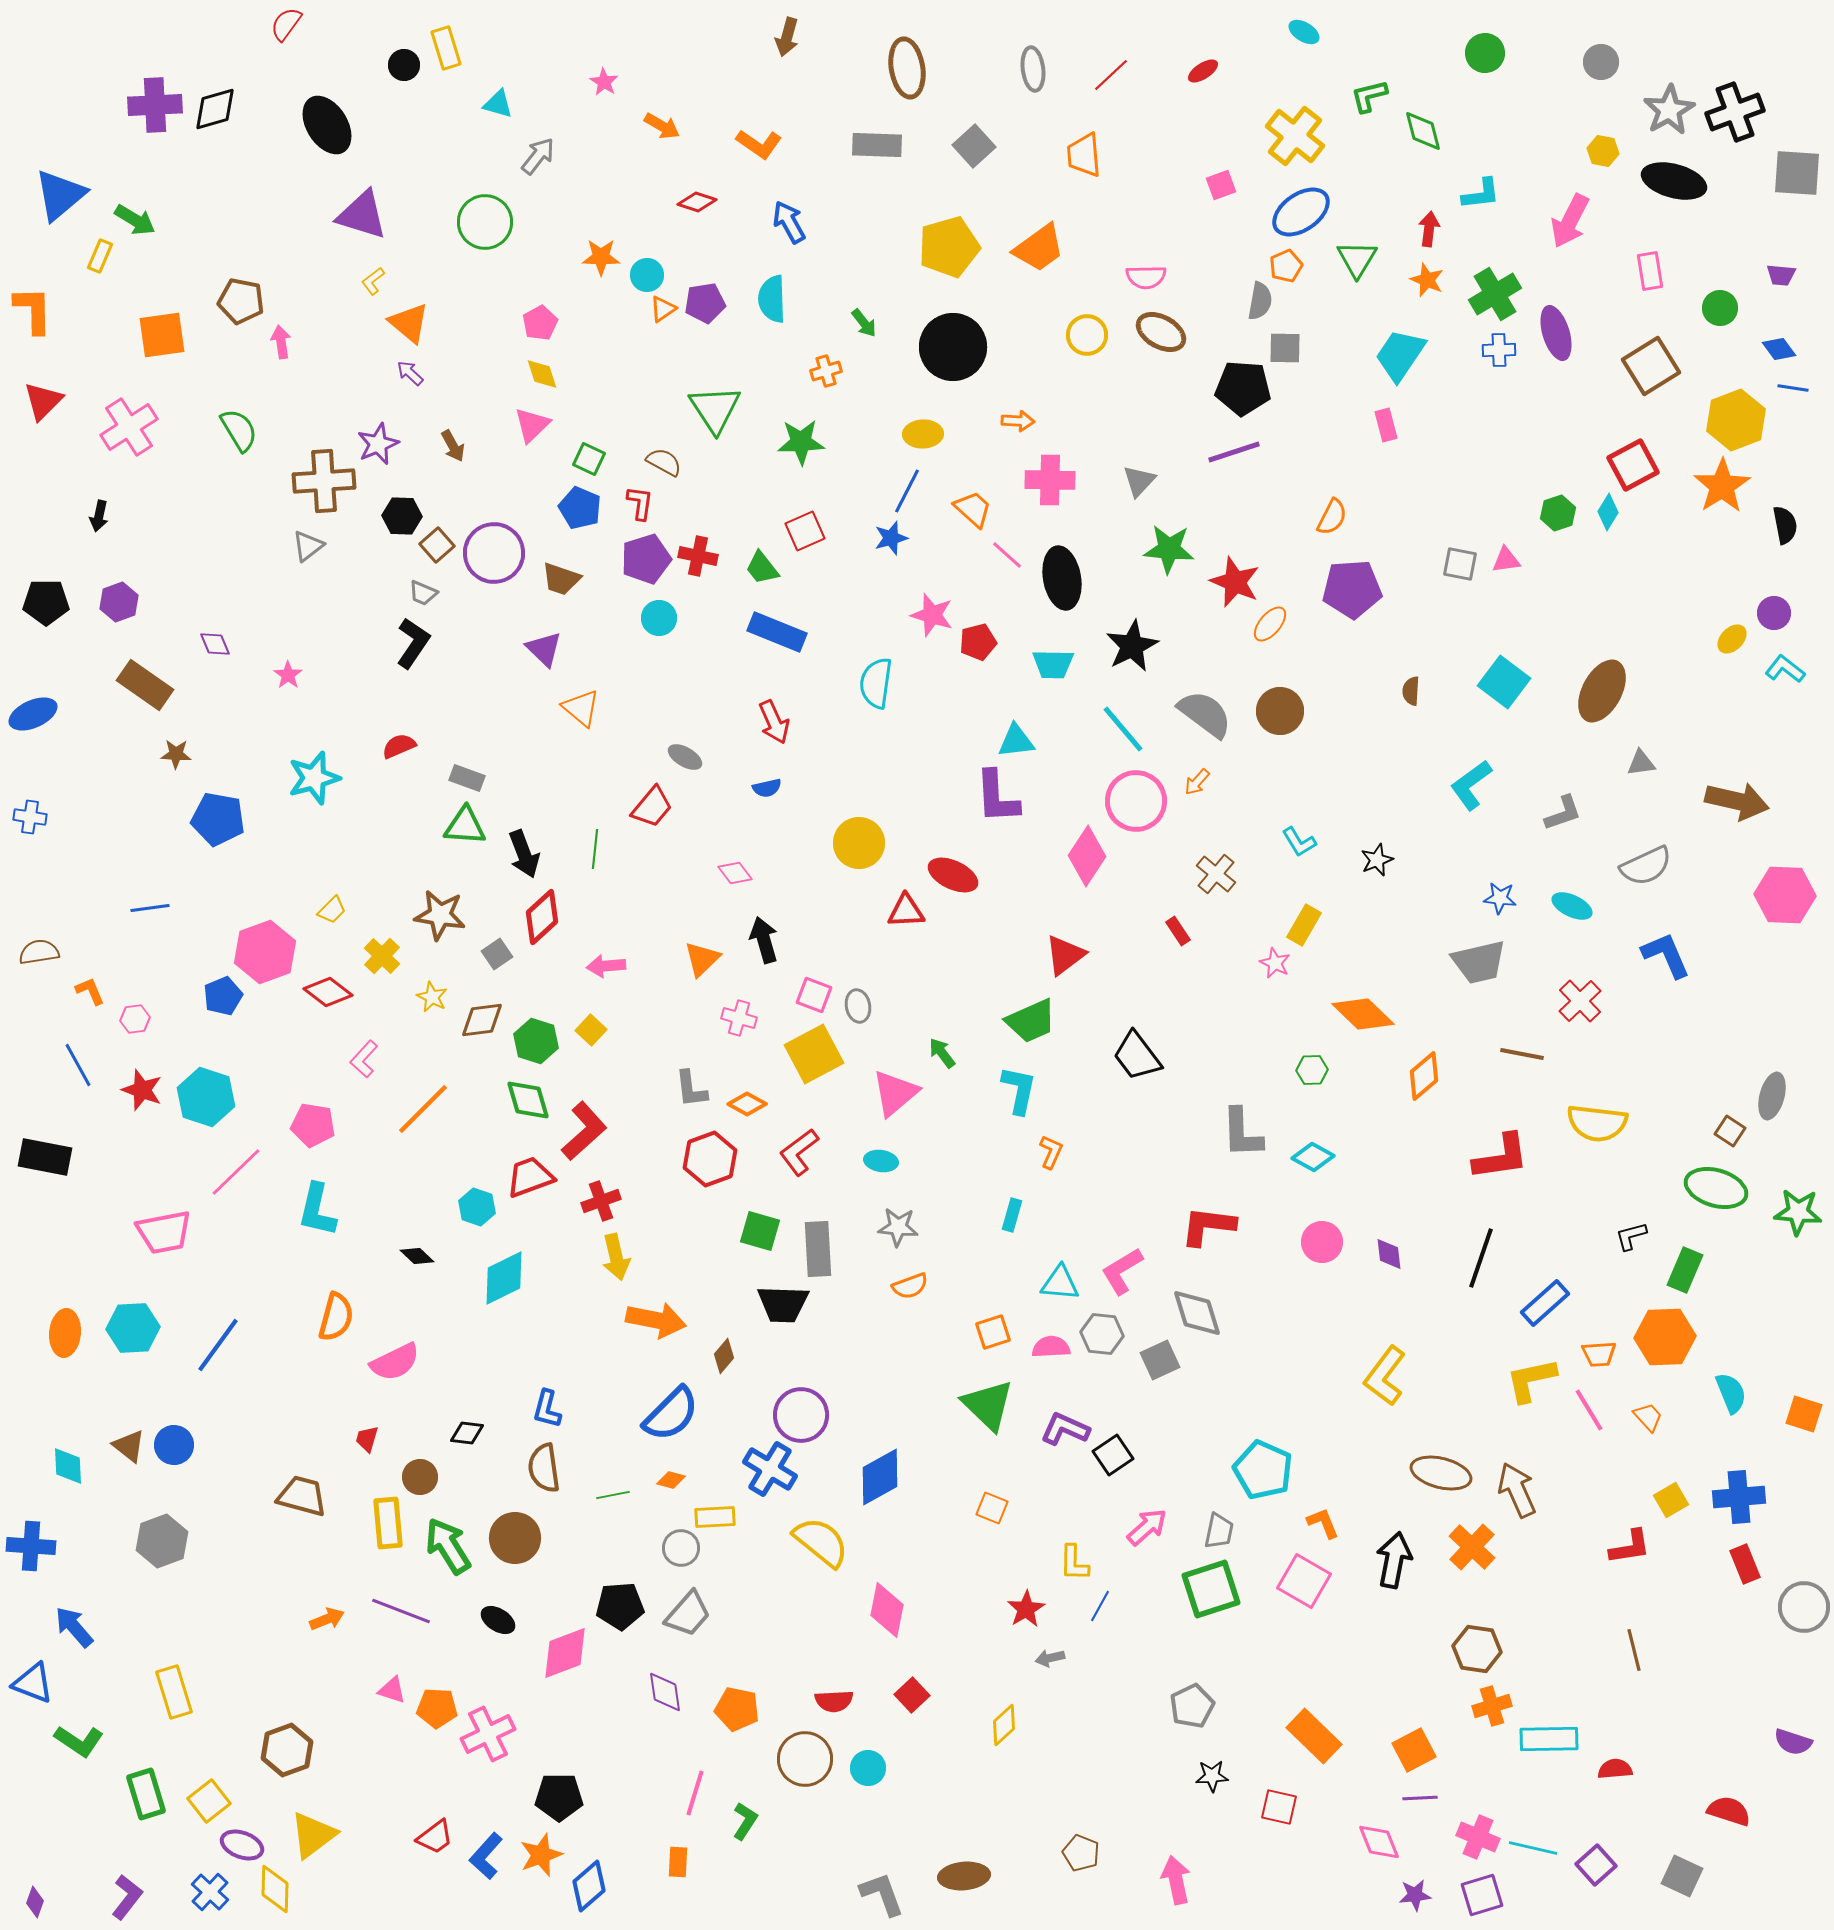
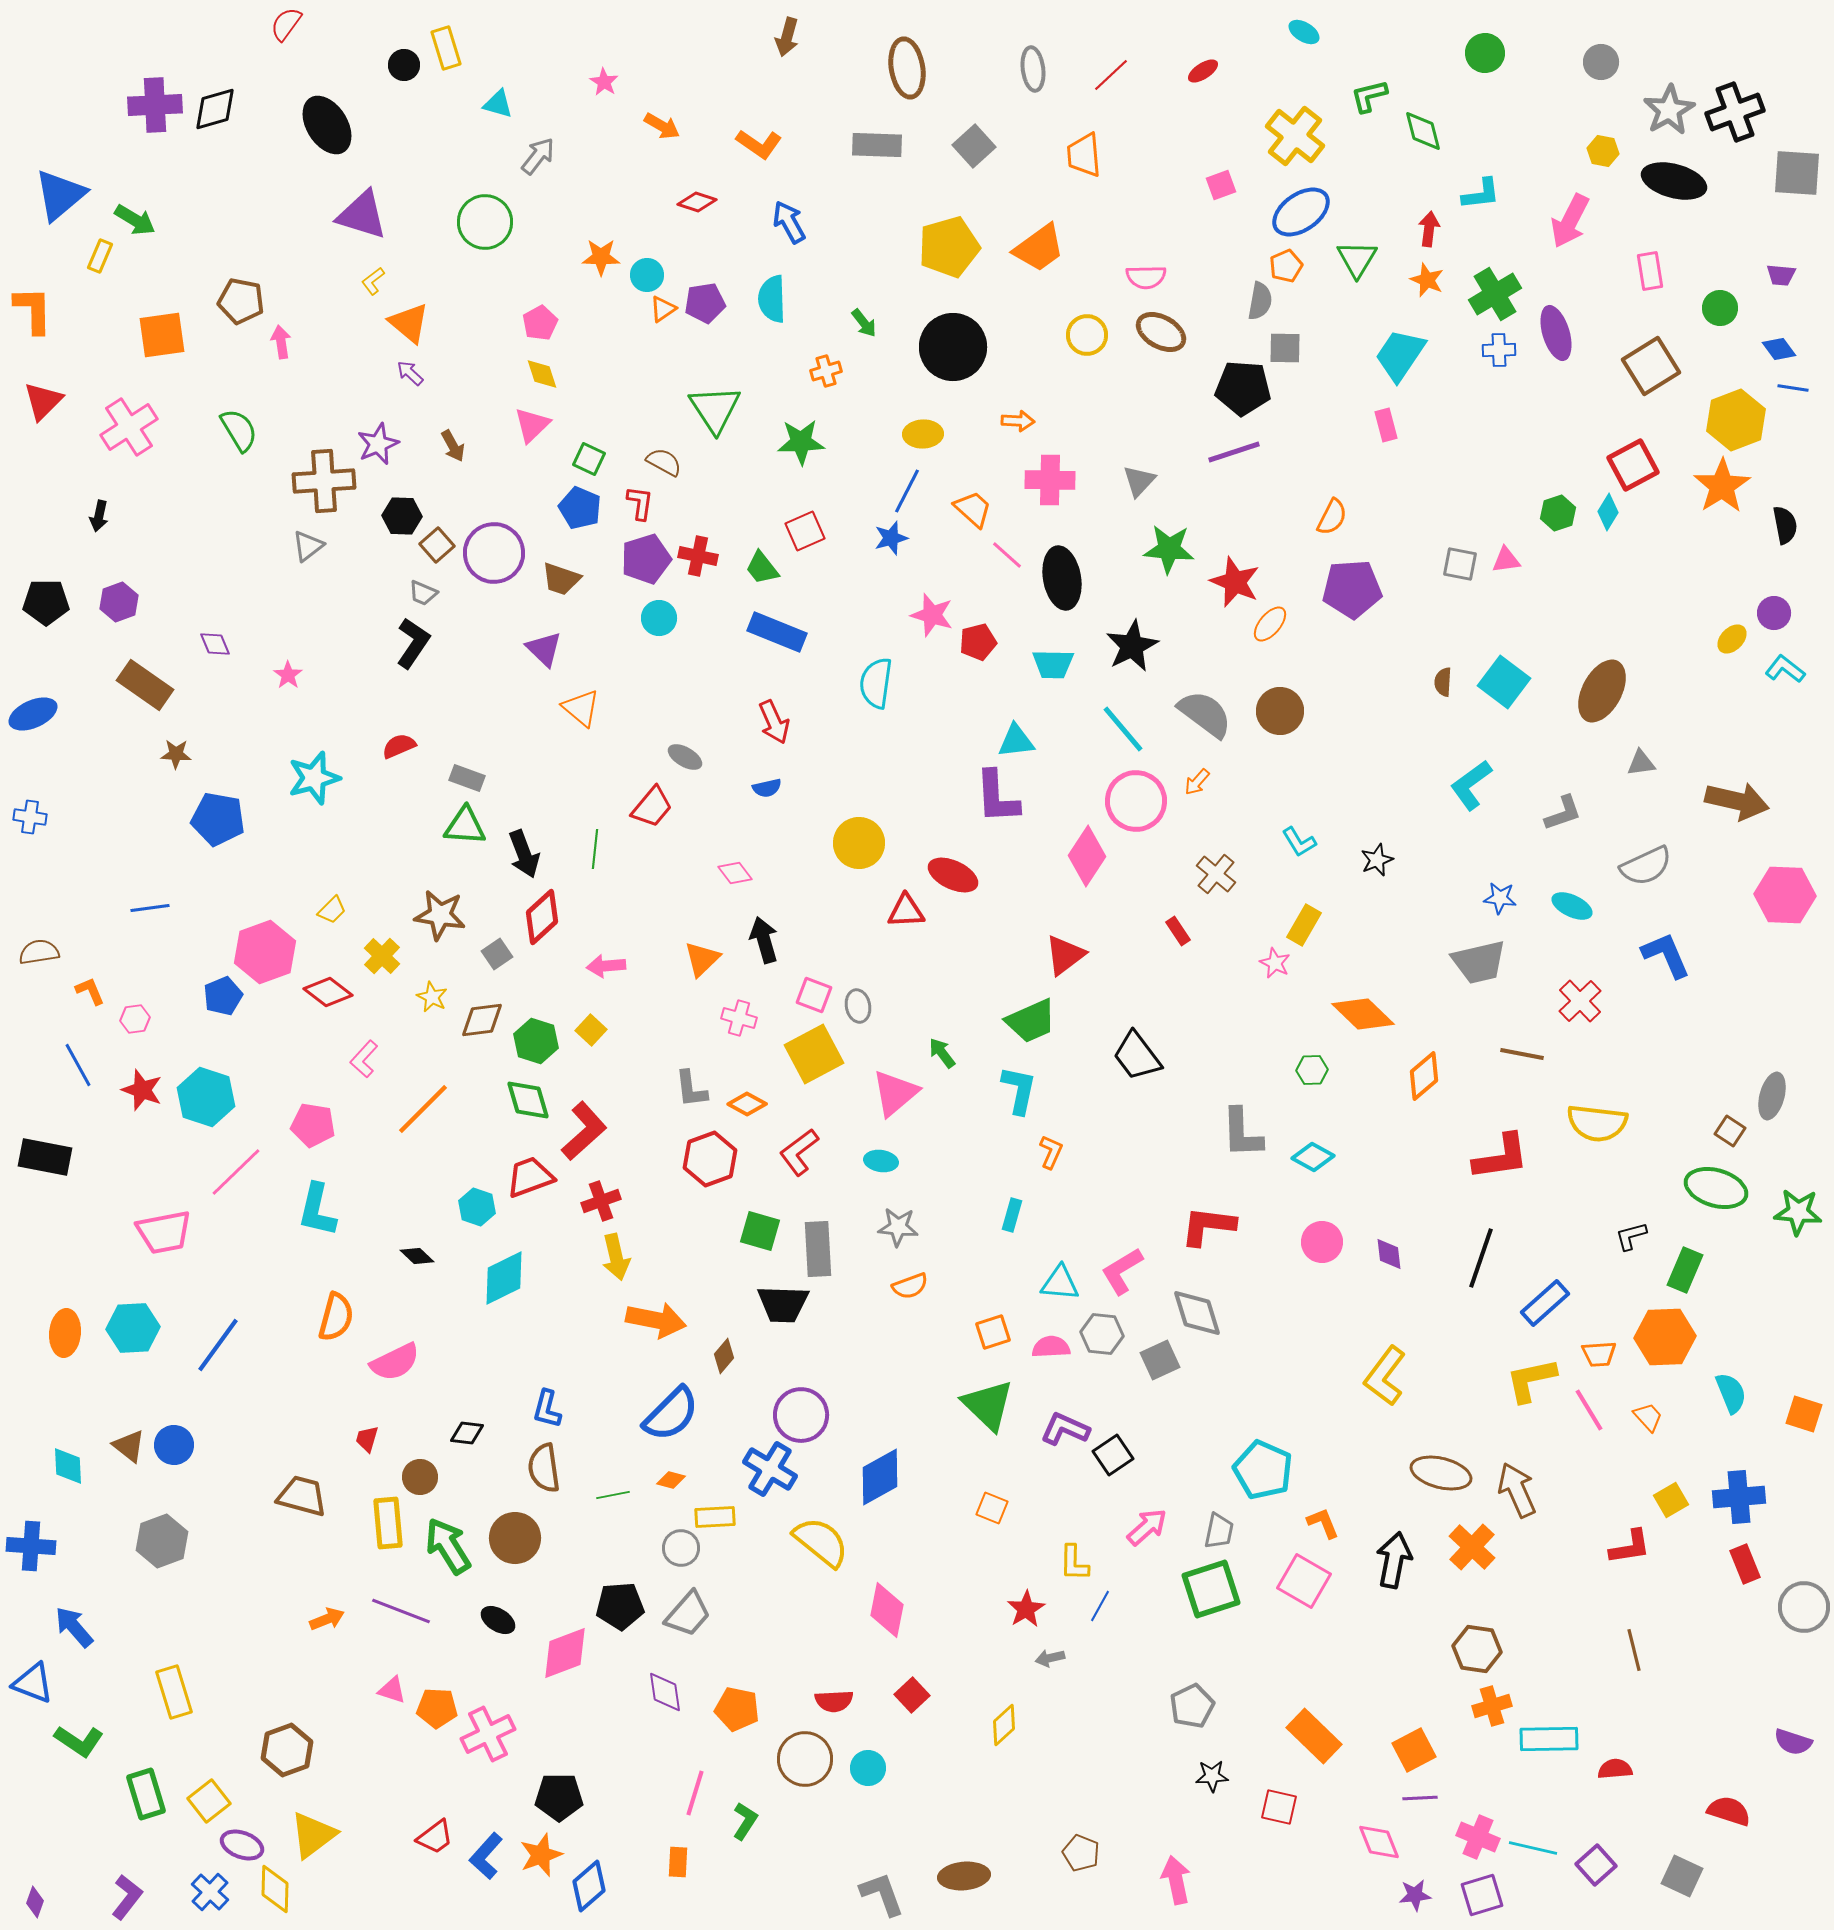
brown semicircle at (1411, 691): moved 32 px right, 9 px up
